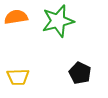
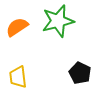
orange semicircle: moved 1 px right, 10 px down; rotated 25 degrees counterclockwise
yellow trapezoid: rotated 85 degrees clockwise
